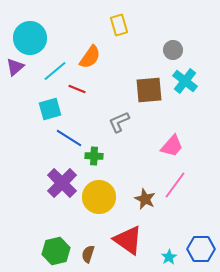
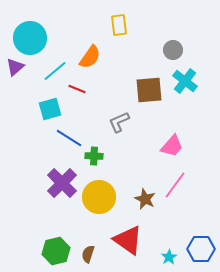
yellow rectangle: rotated 10 degrees clockwise
